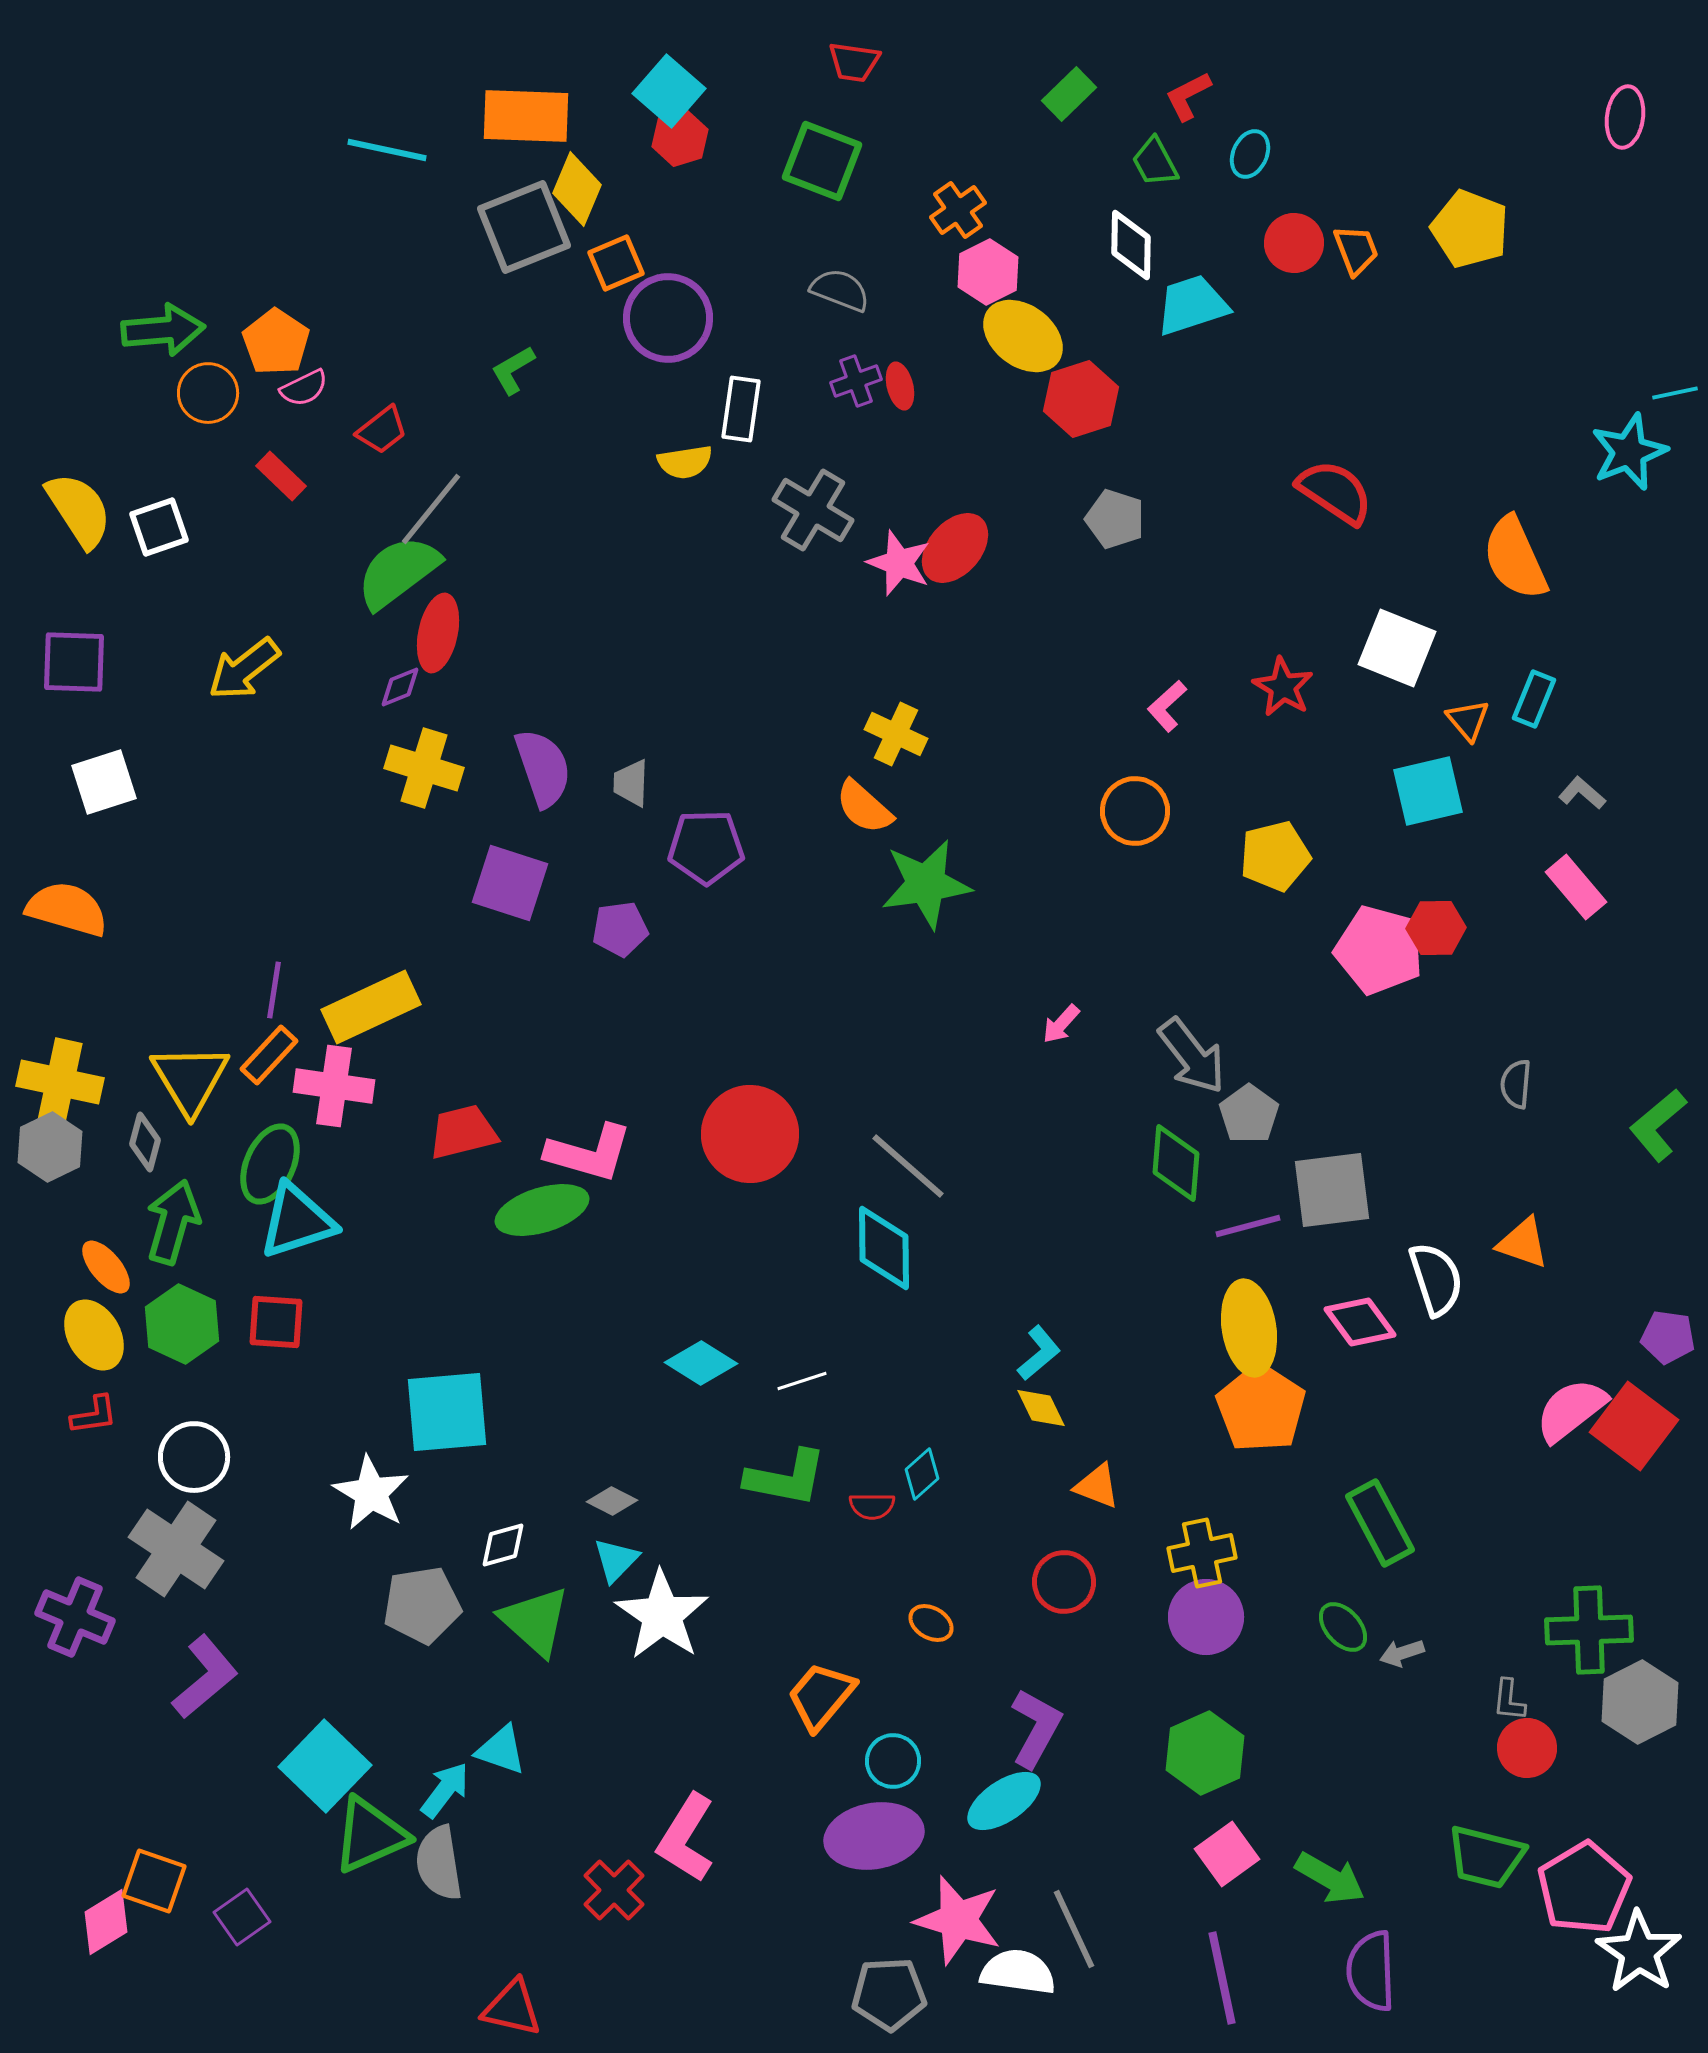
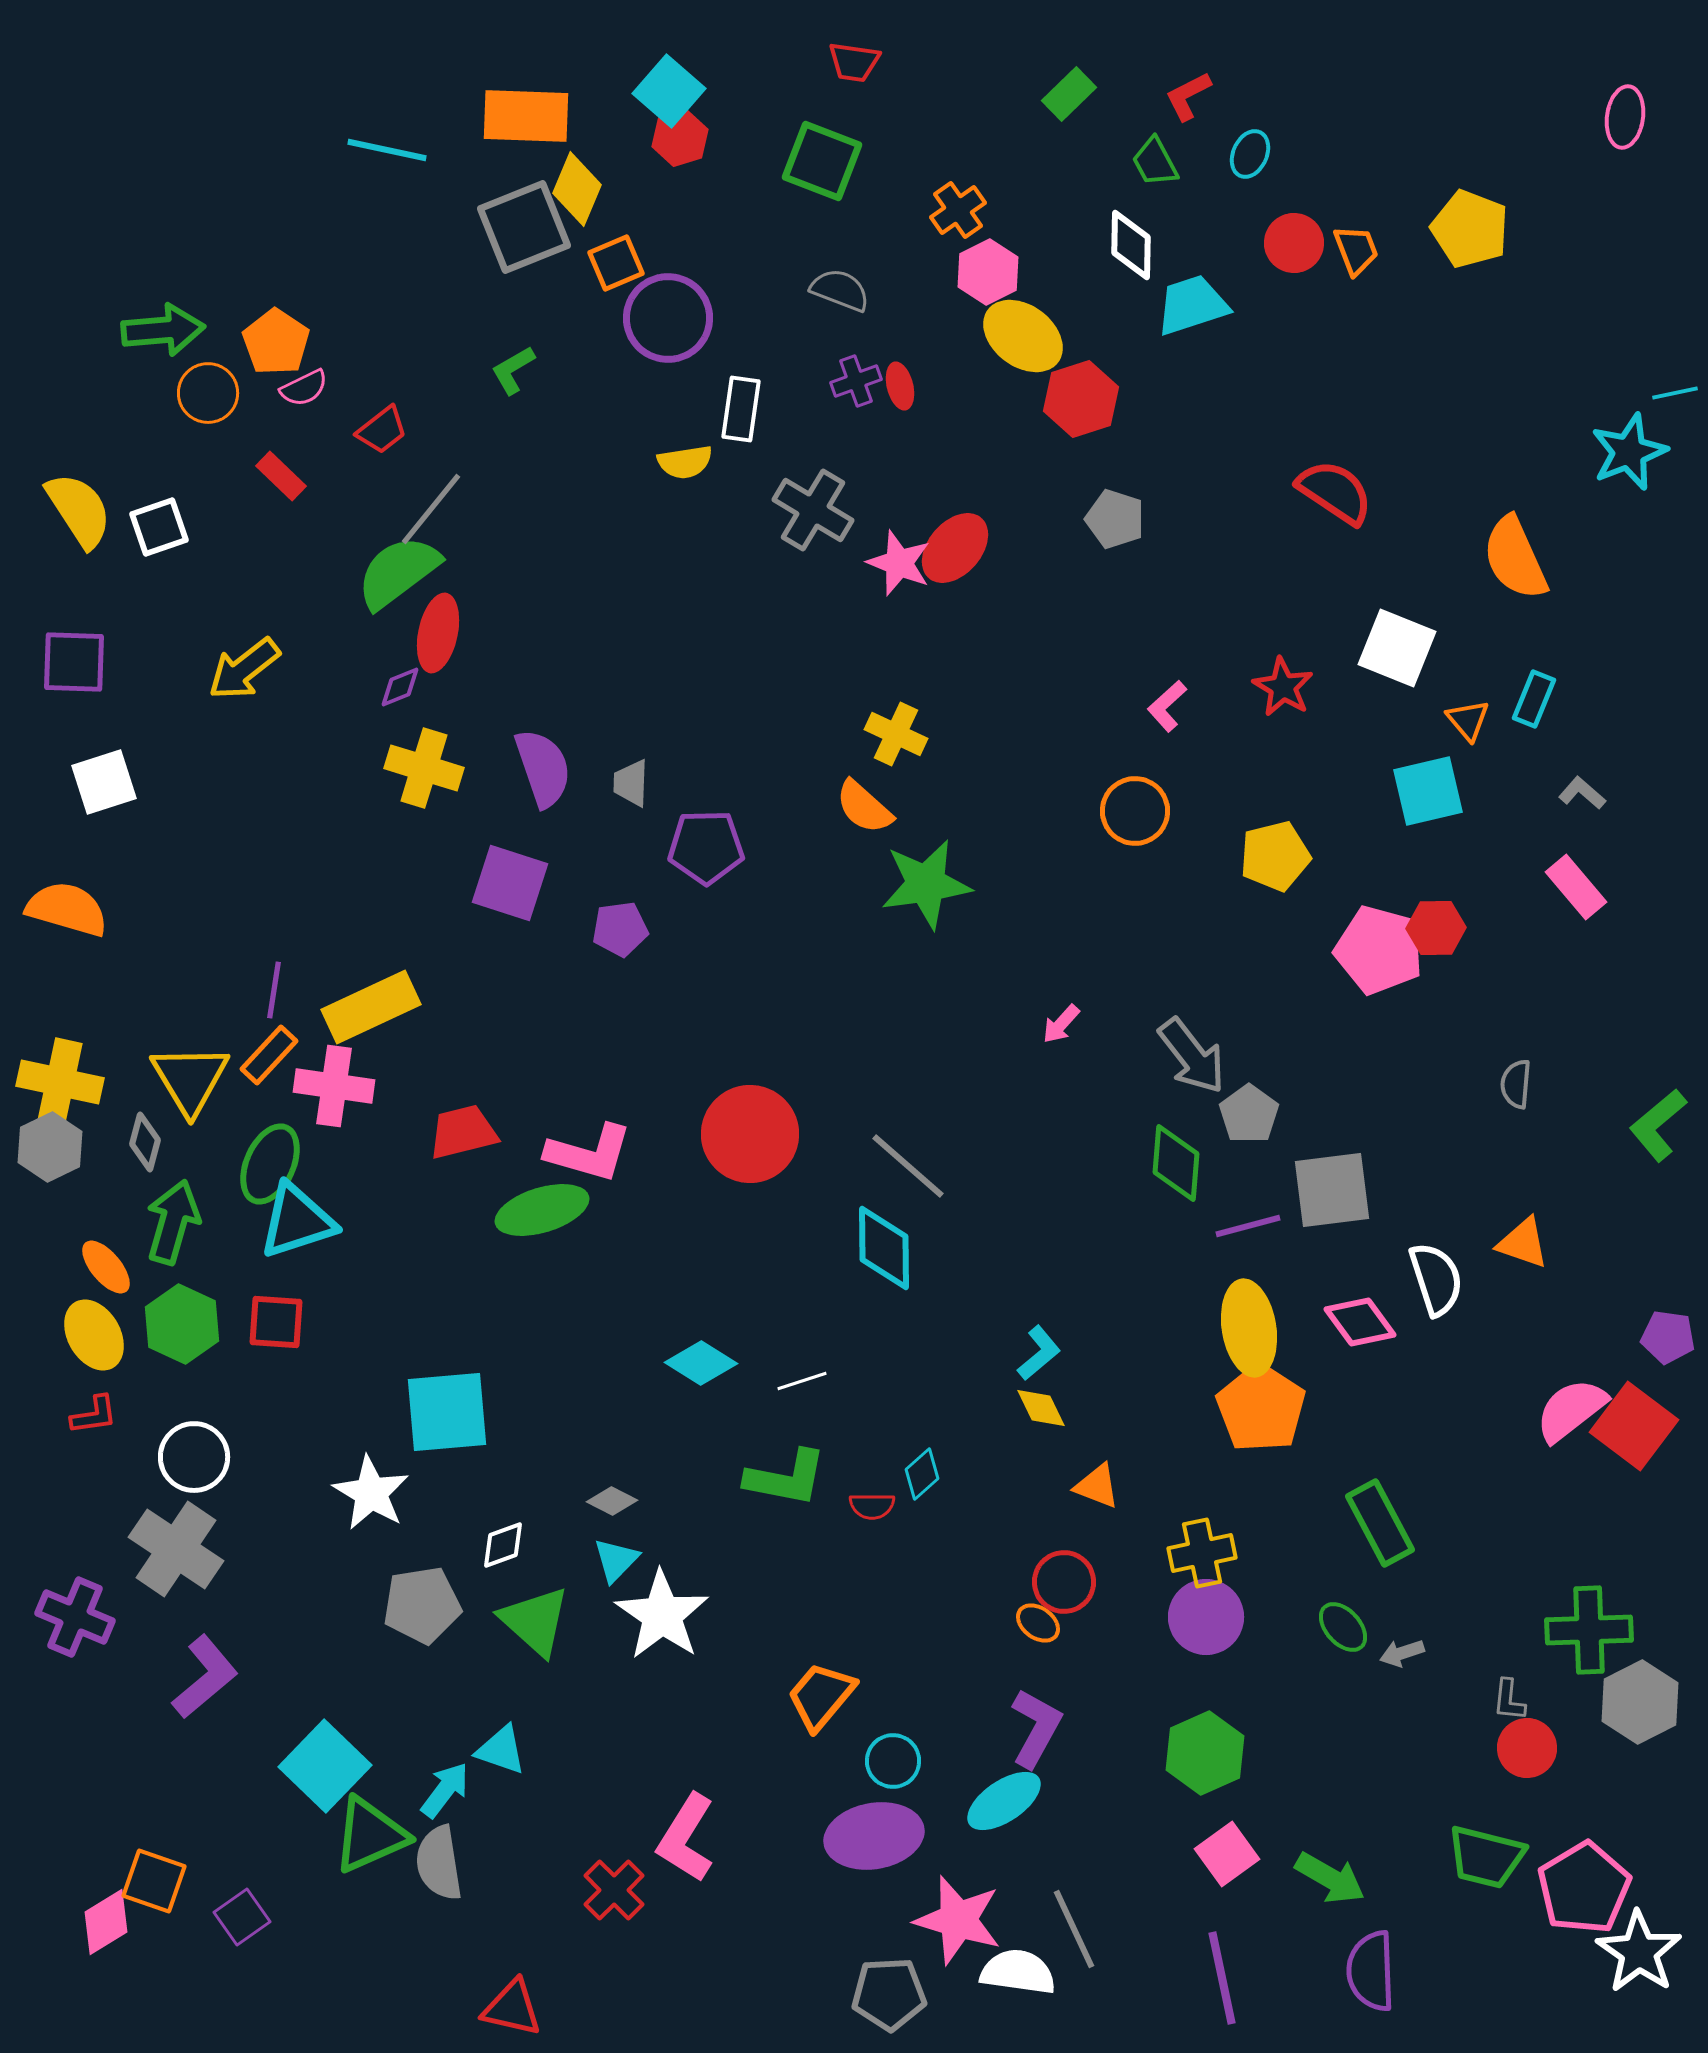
white diamond at (503, 1545): rotated 4 degrees counterclockwise
orange ellipse at (931, 1623): moved 107 px right; rotated 6 degrees clockwise
